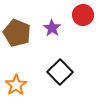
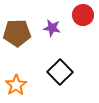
purple star: rotated 24 degrees counterclockwise
brown pentagon: rotated 24 degrees counterclockwise
